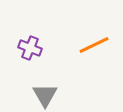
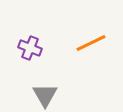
orange line: moved 3 px left, 2 px up
